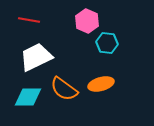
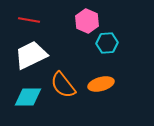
cyan hexagon: rotated 10 degrees counterclockwise
white trapezoid: moved 5 px left, 2 px up
orange semicircle: moved 1 px left, 4 px up; rotated 16 degrees clockwise
